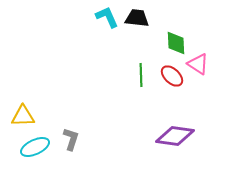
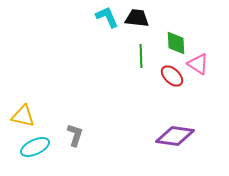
green line: moved 19 px up
yellow triangle: rotated 15 degrees clockwise
gray L-shape: moved 4 px right, 4 px up
